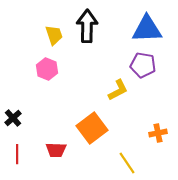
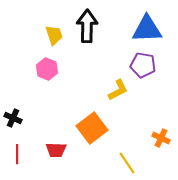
black cross: rotated 24 degrees counterclockwise
orange cross: moved 3 px right, 5 px down; rotated 36 degrees clockwise
